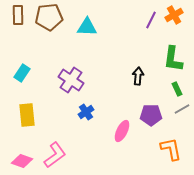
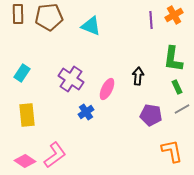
brown rectangle: moved 1 px up
purple line: rotated 30 degrees counterclockwise
cyan triangle: moved 4 px right, 1 px up; rotated 20 degrees clockwise
purple cross: moved 1 px up
green rectangle: moved 2 px up
purple pentagon: rotated 10 degrees clockwise
pink ellipse: moved 15 px left, 42 px up
orange L-shape: moved 1 px right, 2 px down
pink diamond: moved 3 px right; rotated 15 degrees clockwise
